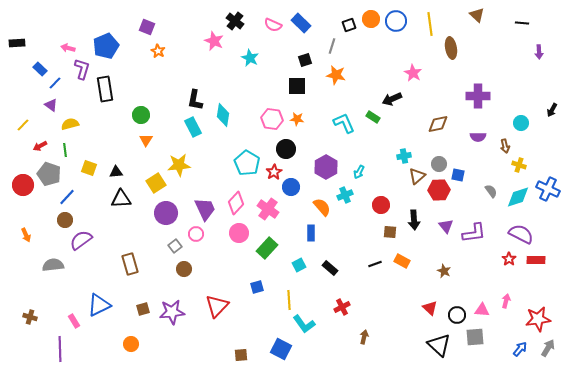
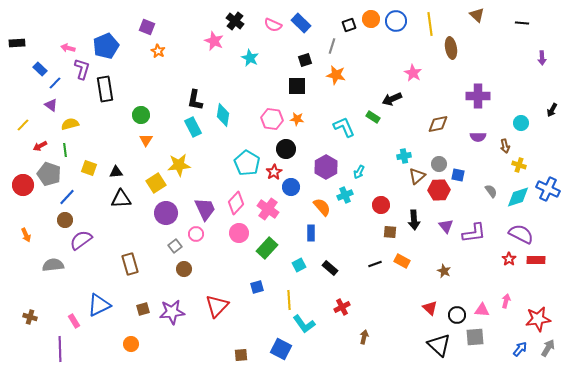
purple arrow at (539, 52): moved 3 px right, 6 px down
cyan L-shape at (344, 123): moved 4 px down
